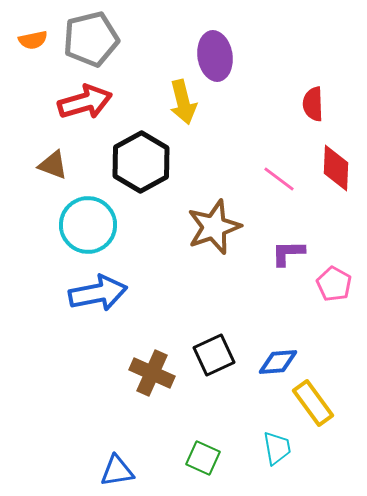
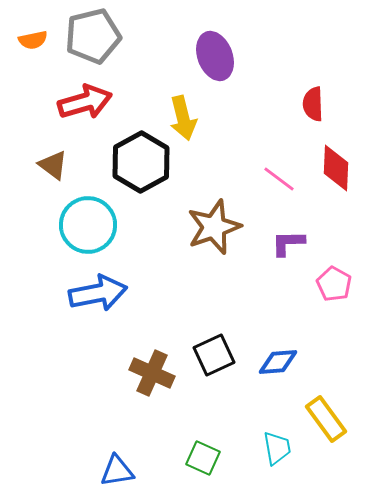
gray pentagon: moved 2 px right, 3 px up
purple ellipse: rotated 12 degrees counterclockwise
yellow arrow: moved 16 px down
brown triangle: rotated 16 degrees clockwise
purple L-shape: moved 10 px up
yellow rectangle: moved 13 px right, 16 px down
